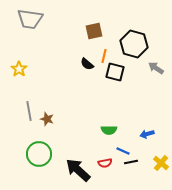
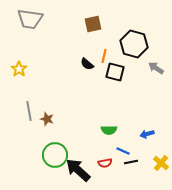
brown square: moved 1 px left, 7 px up
green circle: moved 16 px right, 1 px down
